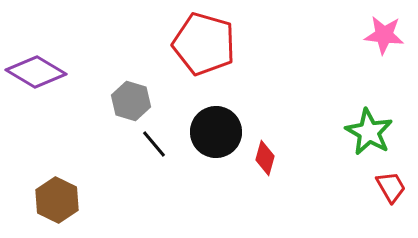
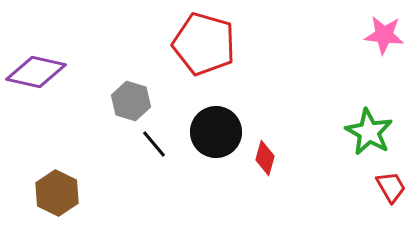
purple diamond: rotated 18 degrees counterclockwise
brown hexagon: moved 7 px up
